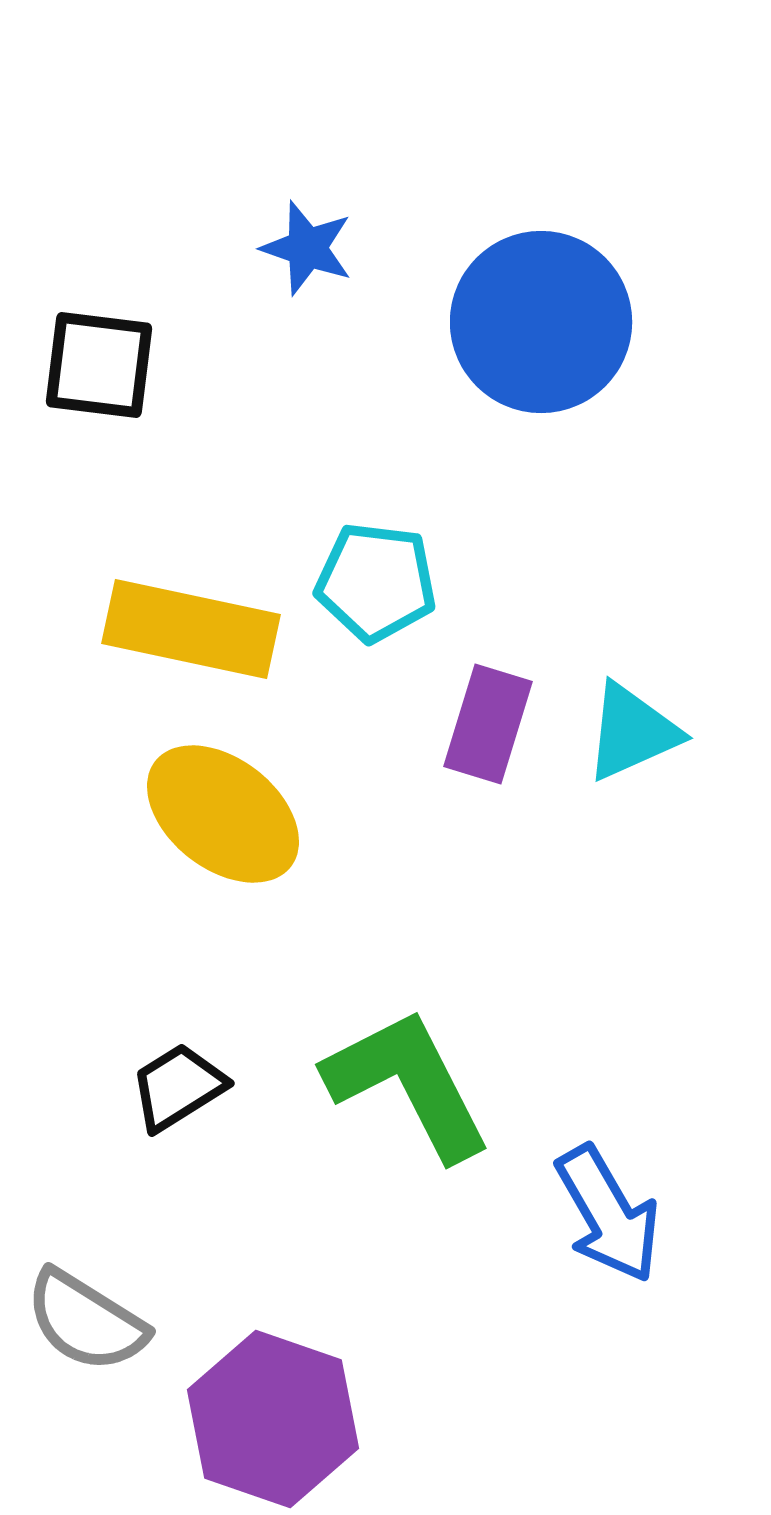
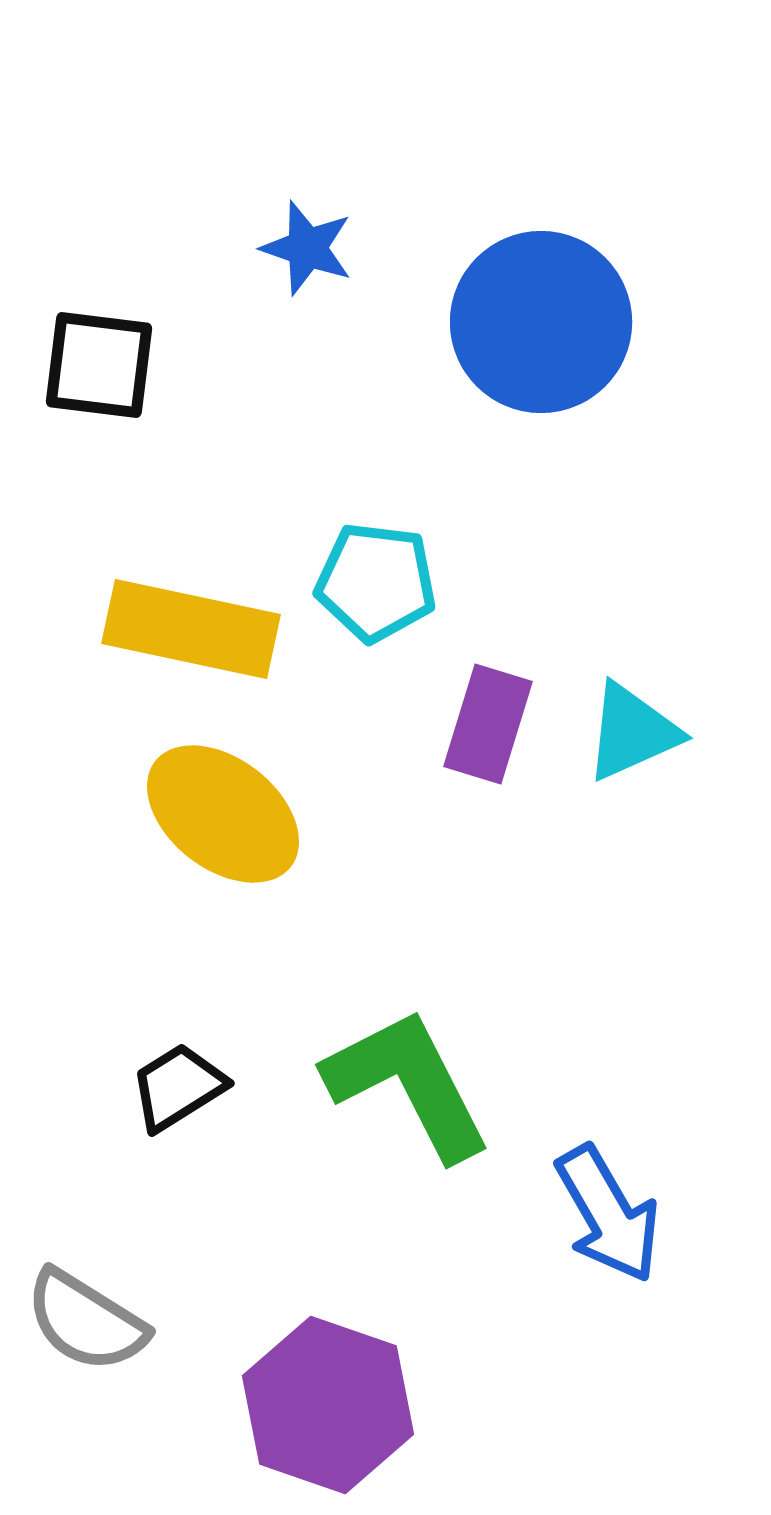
purple hexagon: moved 55 px right, 14 px up
